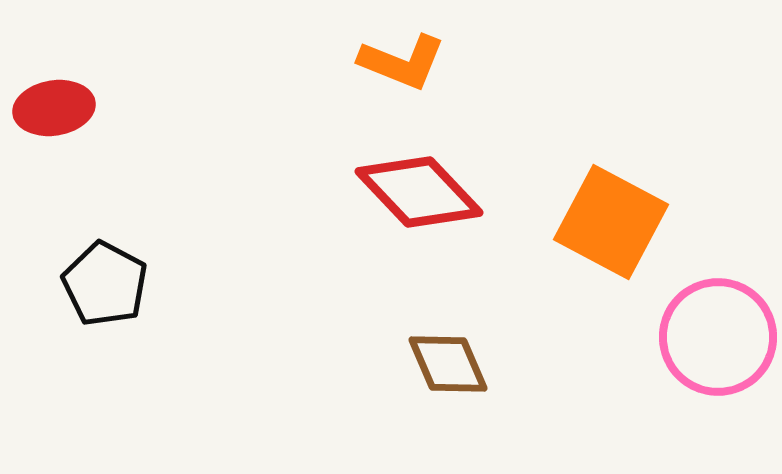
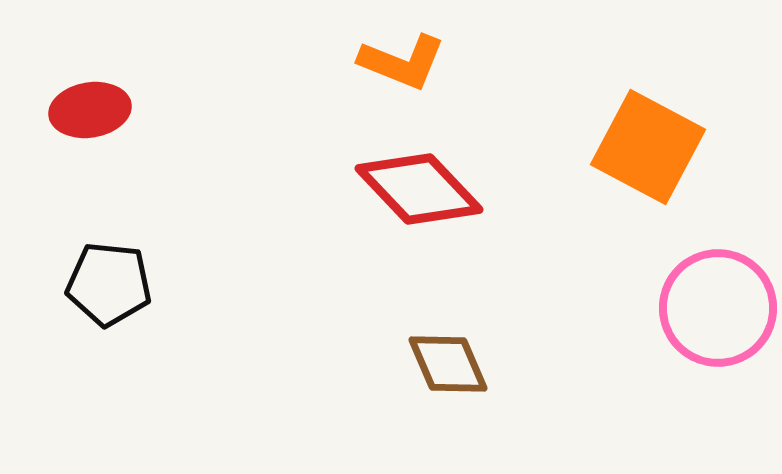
red ellipse: moved 36 px right, 2 px down
red diamond: moved 3 px up
orange square: moved 37 px right, 75 px up
black pentagon: moved 4 px right; rotated 22 degrees counterclockwise
pink circle: moved 29 px up
